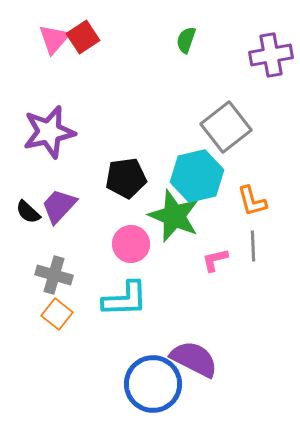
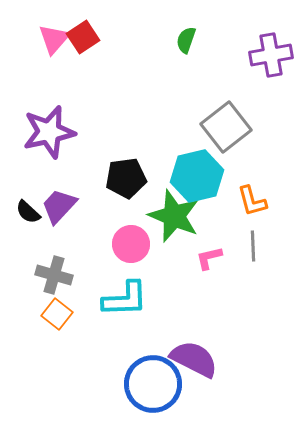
pink L-shape: moved 6 px left, 2 px up
